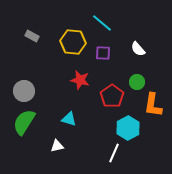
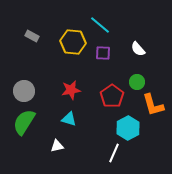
cyan line: moved 2 px left, 2 px down
red star: moved 9 px left, 10 px down; rotated 24 degrees counterclockwise
orange L-shape: rotated 25 degrees counterclockwise
